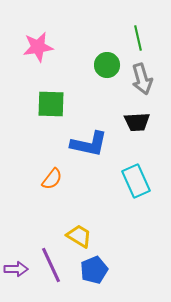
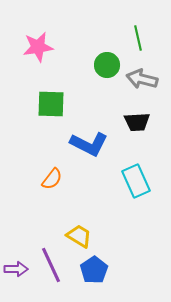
gray arrow: rotated 120 degrees clockwise
blue L-shape: rotated 15 degrees clockwise
blue pentagon: rotated 12 degrees counterclockwise
